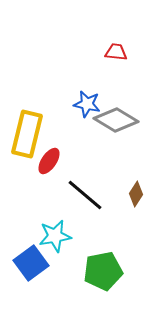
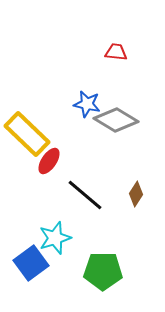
yellow rectangle: rotated 60 degrees counterclockwise
cyan star: moved 2 px down; rotated 8 degrees counterclockwise
green pentagon: rotated 12 degrees clockwise
